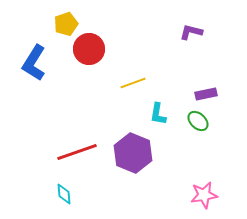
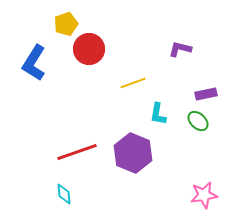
purple L-shape: moved 11 px left, 17 px down
